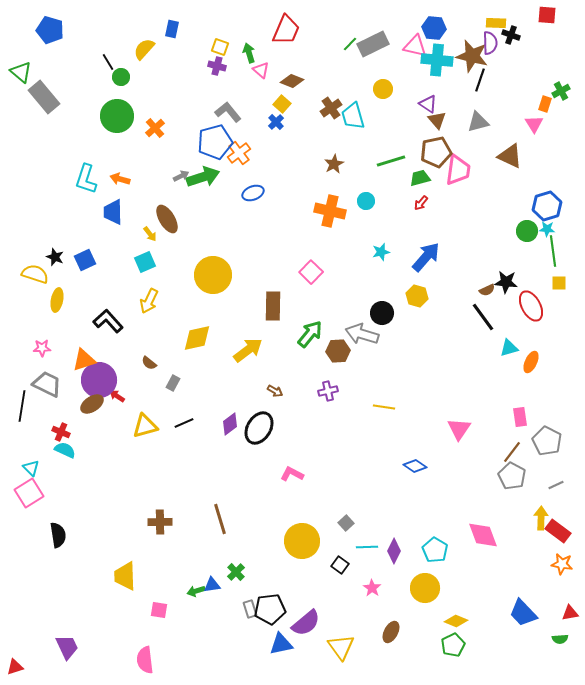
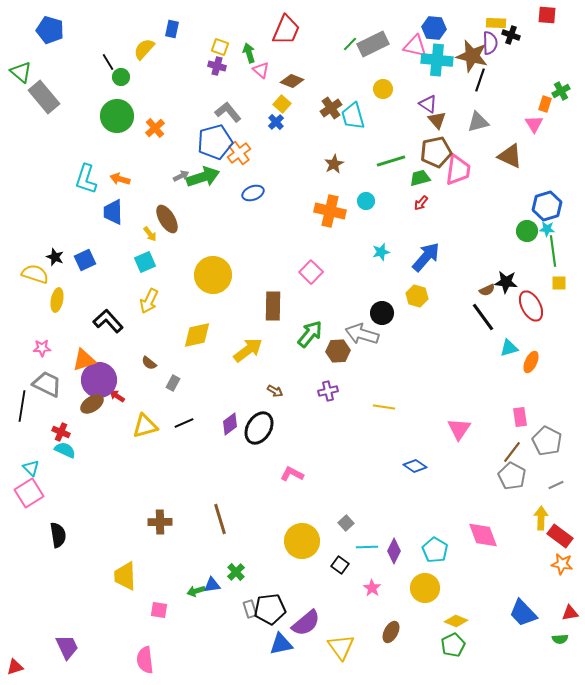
yellow diamond at (197, 338): moved 3 px up
red rectangle at (558, 531): moved 2 px right, 5 px down
